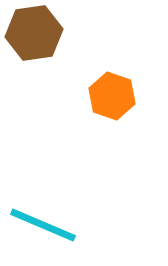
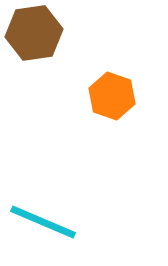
cyan line: moved 3 px up
